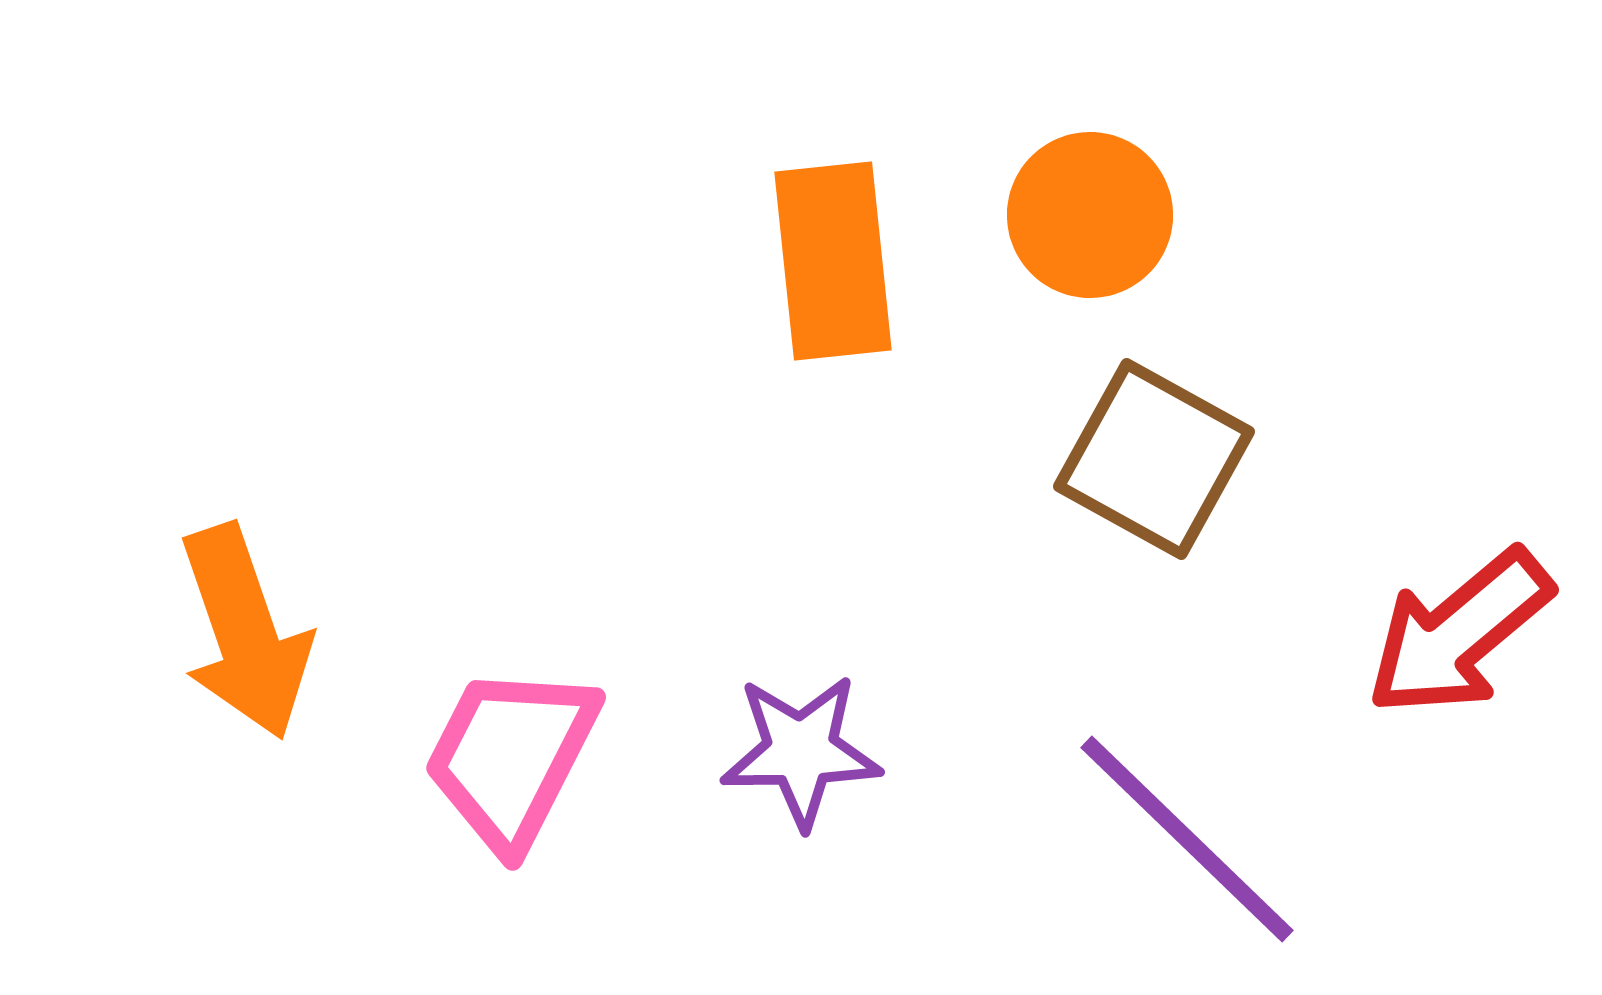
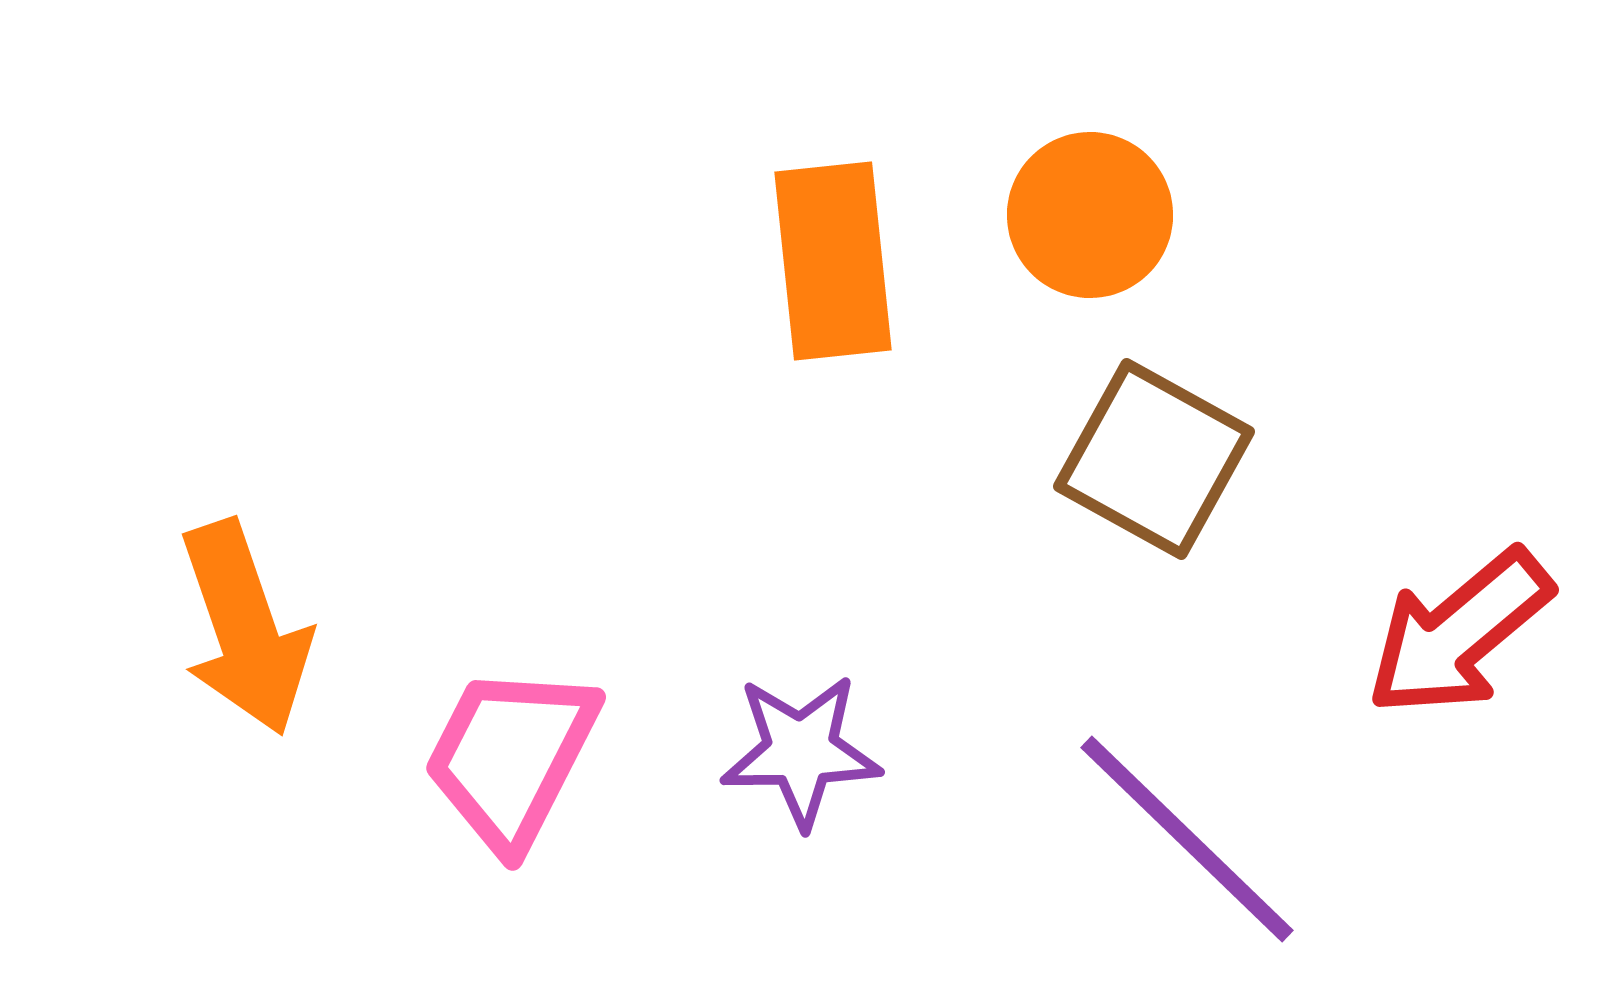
orange arrow: moved 4 px up
